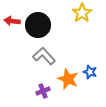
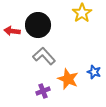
red arrow: moved 10 px down
blue star: moved 4 px right
